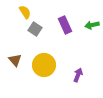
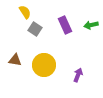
green arrow: moved 1 px left
brown triangle: rotated 40 degrees counterclockwise
